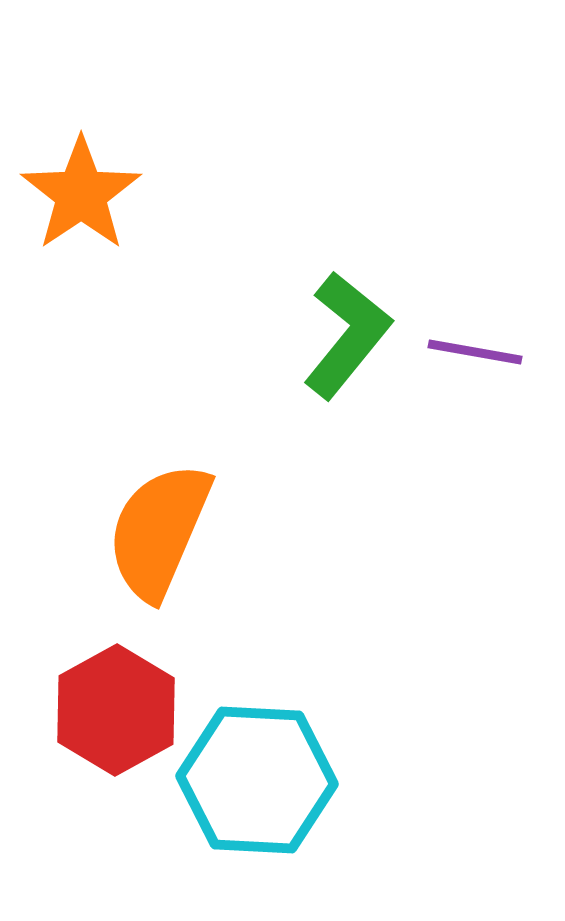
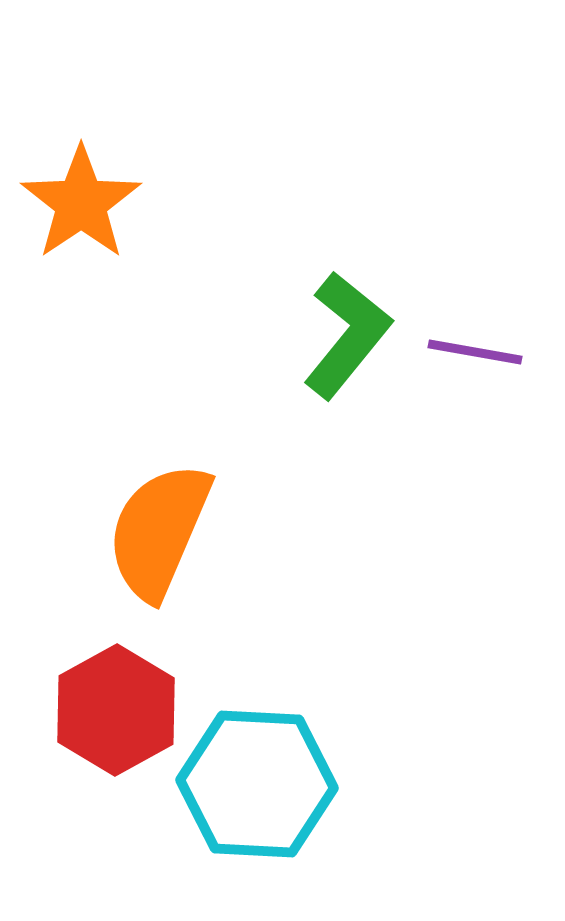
orange star: moved 9 px down
cyan hexagon: moved 4 px down
